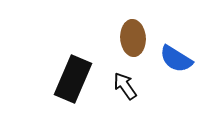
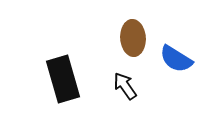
black rectangle: moved 10 px left; rotated 39 degrees counterclockwise
